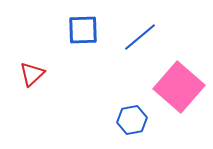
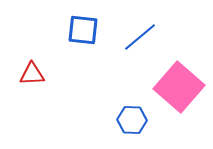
blue square: rotated 8 degrees clockwise
red triangle: rotated 40 degrees clockwise
blue hexagon: rotated 12 degrees clockwise
